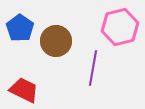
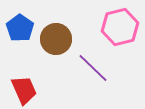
brown circle: moved 2 px up
purple line: rotated 56 degrees counterclockwise
red trapezoid: rotated 40 degrees clockwise
